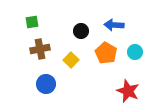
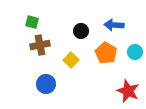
green square: rotated 24 degrees clockwise
brown cross: moved 4 px up
